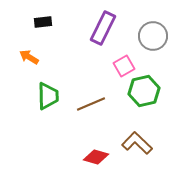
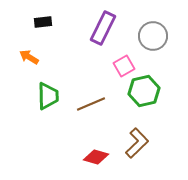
brown L-shape: rotated 92 degrees clockwise
